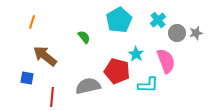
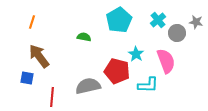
gray star: moved 11 px up; rotated 24 degrees clockwise
green semicircle: rotated 40 degrees counterclockwise
brown arrow: moved 6 px left; rotated 15 degrees clockwise
